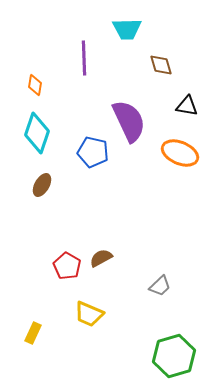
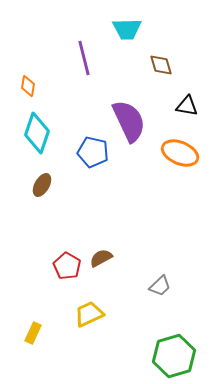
purple line: rotated 12 degrees counterclockwise
orange diamond: moved 7 px left, 1 px down
yellow trapezoid: rotated 132 degrees clockwise
